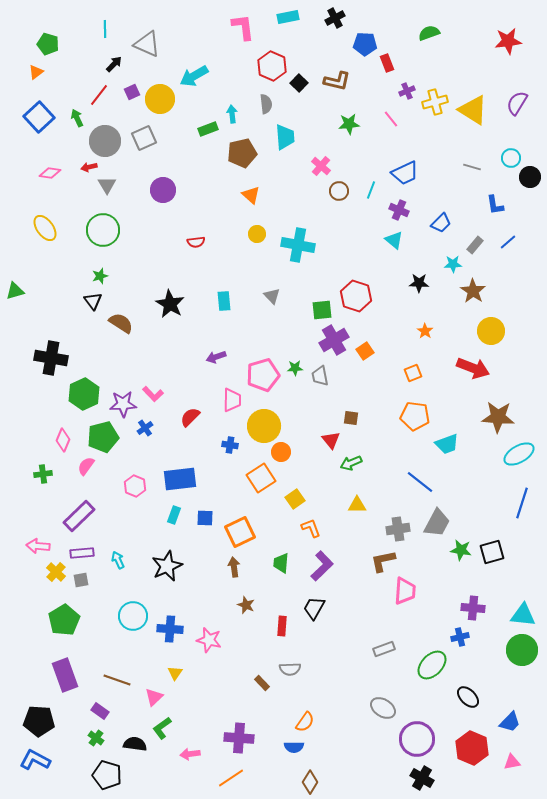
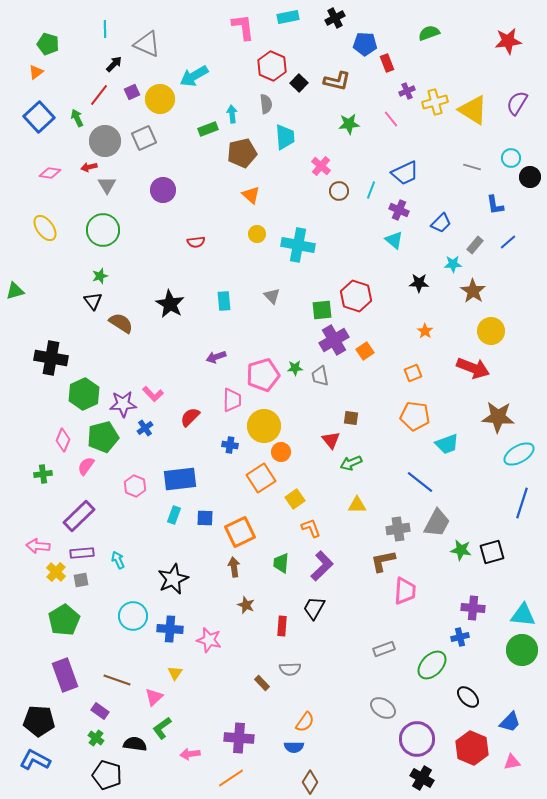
black star at (167, 566): moved 6 px right, 13 px down
